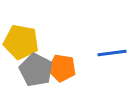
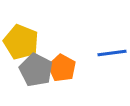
yellow pentagon: rotated 12 degrees clockwise
orange pentagon: rotated 20 degrees clockwise
